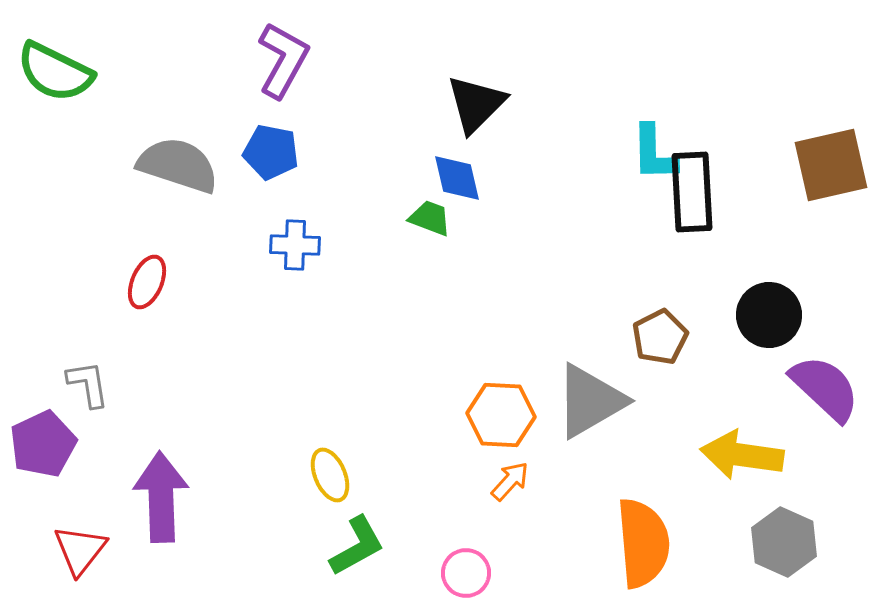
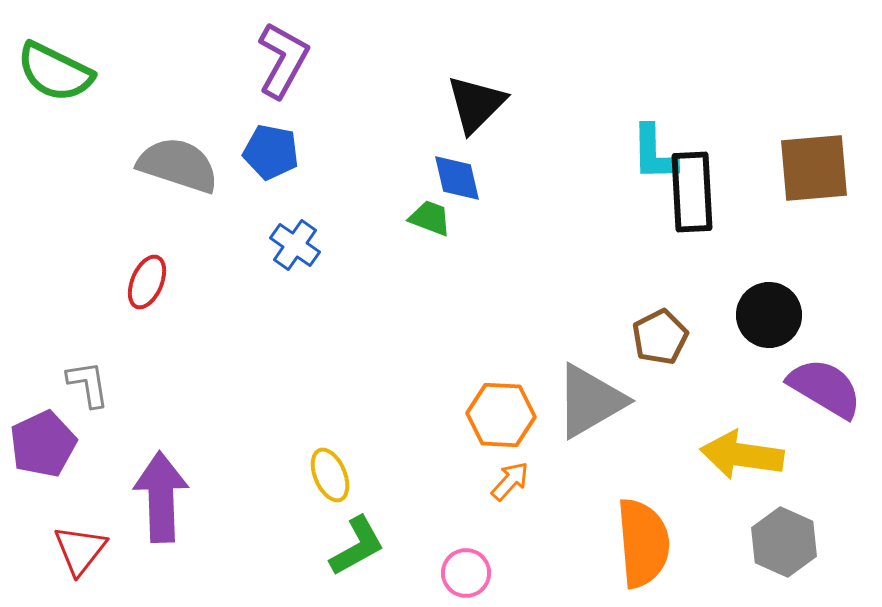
brown square: moved 17 px left, 3 px down; rotated 8 degrees clockwise
blue cross: rotated 33 degrees clockwise
purple semicircle: rotated 12 degrees counterclockwise
